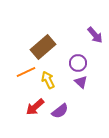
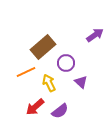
purple arrow: rotated 84 degrees counterclockwise
purple circle: moved 12 px left
yellow arrow: moved 1 px right, 3 px down
